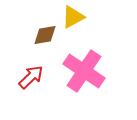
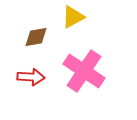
brown diamond: moved 9 px left, 2 px down
red arrow: rotated 48 degrees clockwise
